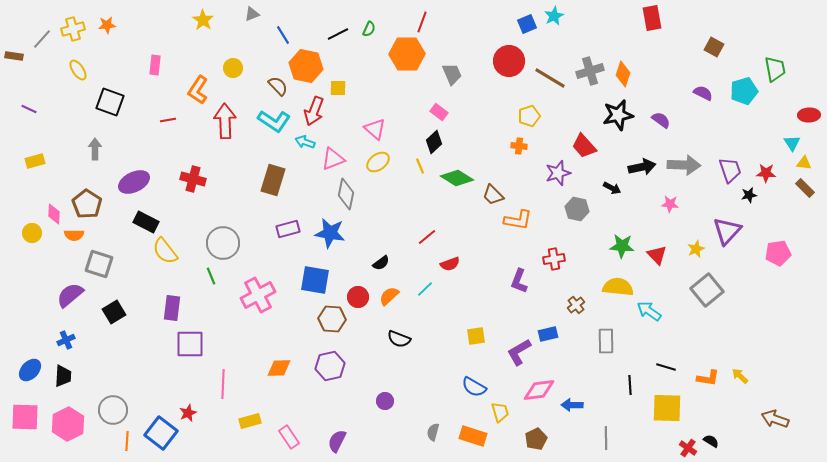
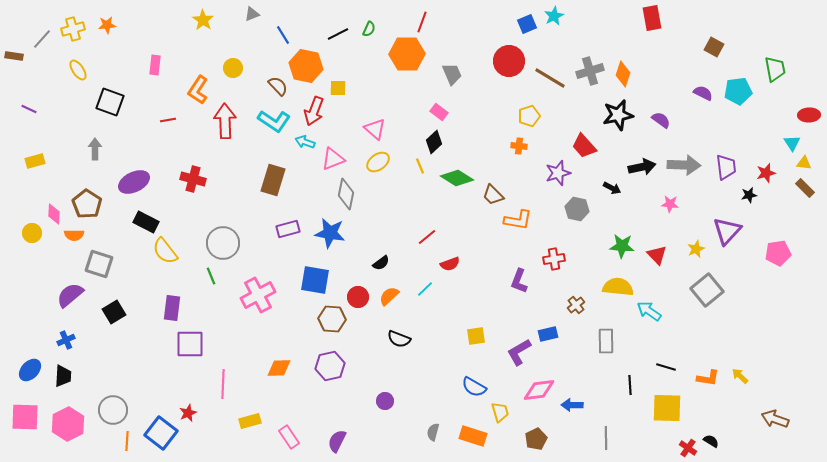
cyan pentagon at (744, 91): moved 6 px left; rotated 8 degrees clockwise
purple trapezoid at (730, 170): moved 4 px left, 3 px up; rotated 12 degrees clockwise
red star at (766, 173): rotated 18 degrees counterclockwise
